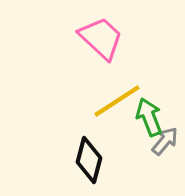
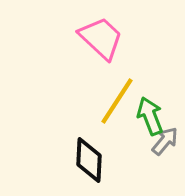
yellow line: rotated 24 degrees counterclockwise
green arrow: moved 1 px right, 1 px up
black diamond: rotated 12 degrees counterclockwise
